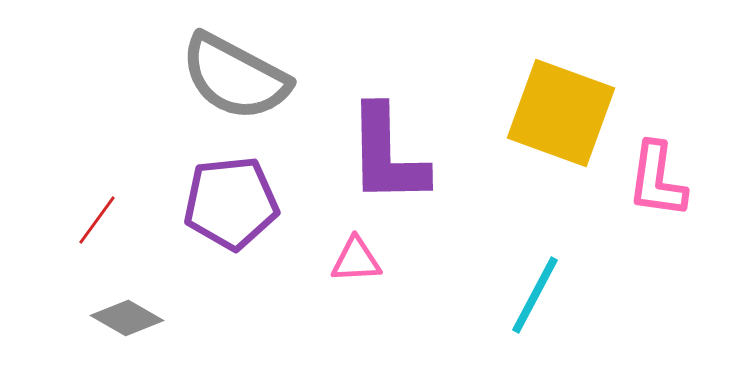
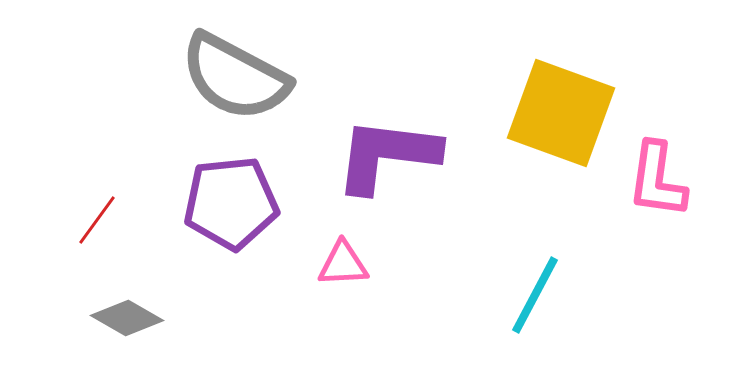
purple L-shape: rotated 98 degrees clockwise
pink triangle: moved 13 px left, 4 px down
